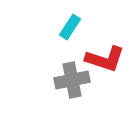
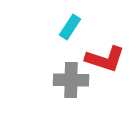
gray cross: moved 1 px left; rotated 12 degrees clockwise
